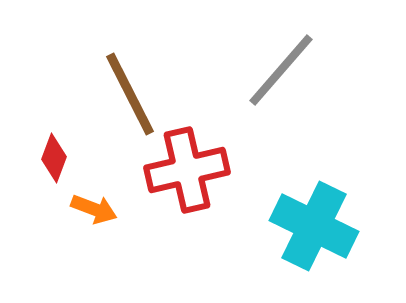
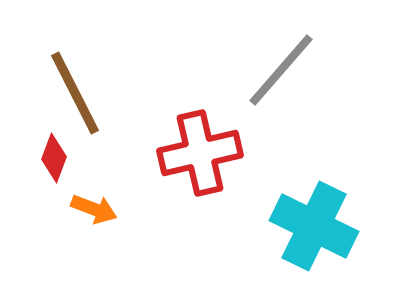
brown line: moved 55 px left, 1 px up
red cross: moved 13 px right, 17 px up
